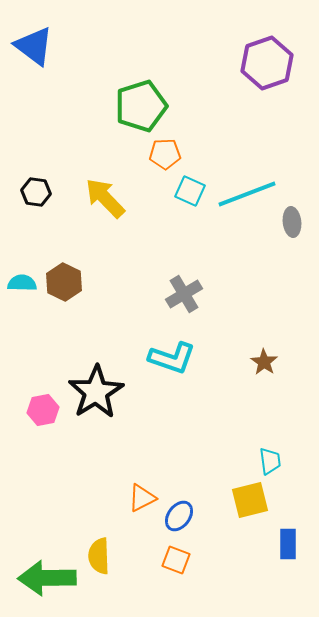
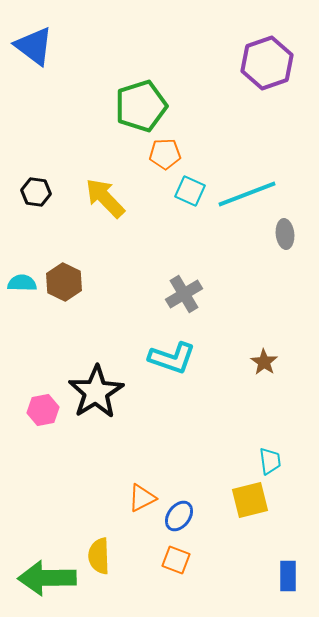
gray ellipse: moved 7 px left, 12 px down
blue rectangle: moved 32 px down
